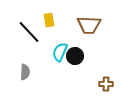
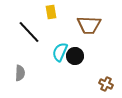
yellow rectangle: moved 2 px right, 8 px up
gray semicircle: moved 5 px left, 1 px down
brown cross: rotated 24 degrees clockwise
